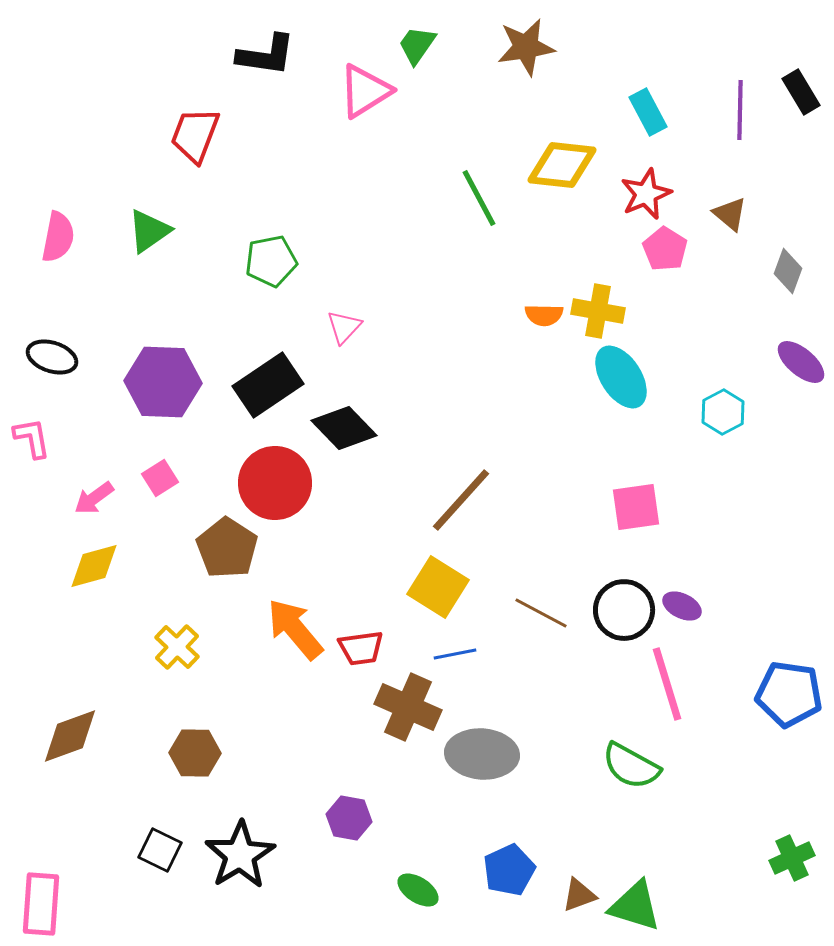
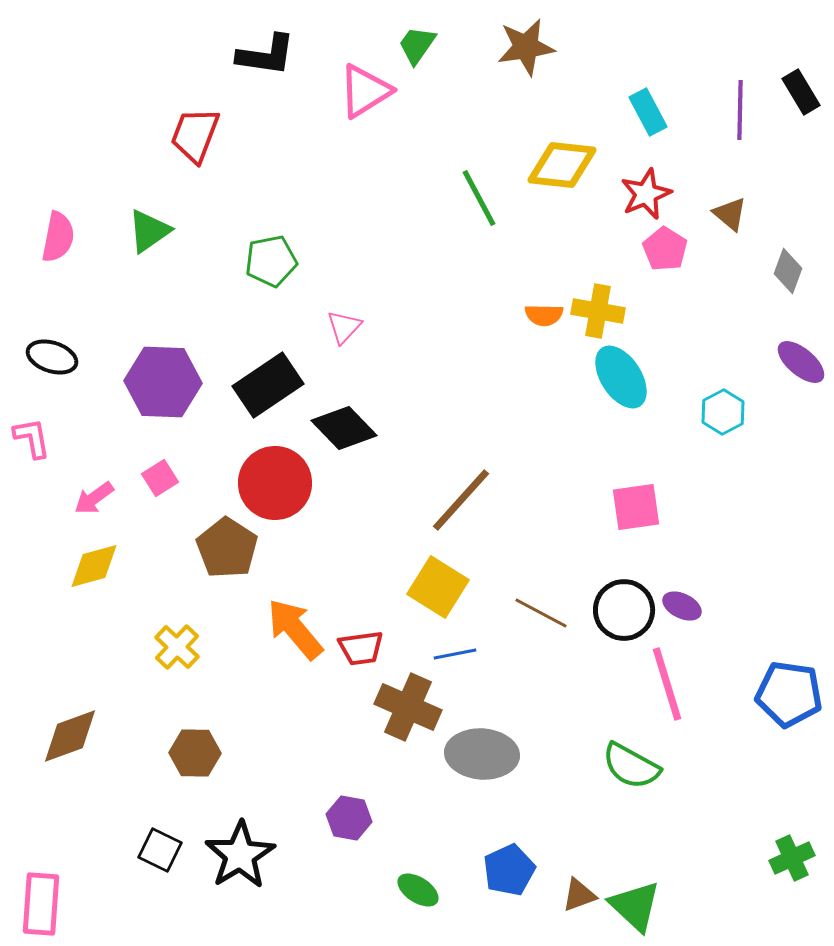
green triangle at (635, 906): rotated 26 degrees clockwise
